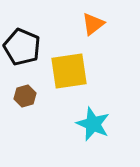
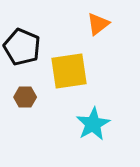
orange triangle: moved 5 px right
brown hexagon: moved 1 px down; rotated 15 degrees clockwise
cyan star: rotated 20 degrees clockwise
